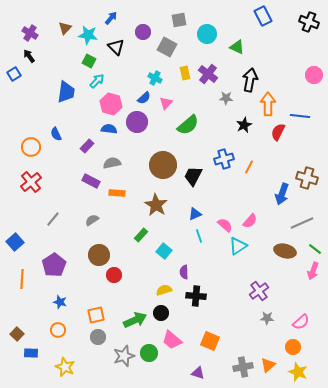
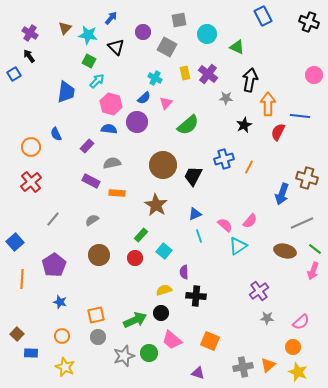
red circle at (114, 275): moved 21 px right, 17 px up
orange circle at (58, 330): moved 4 px right, 6 px down
